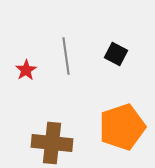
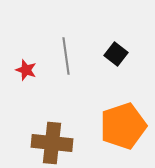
black square: rotated 10 degrees clockwise
red star: rotated 20 degrees counterclockwise
orange pentagon: moved 1 px right, 1 px up
